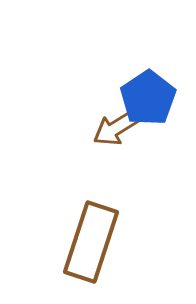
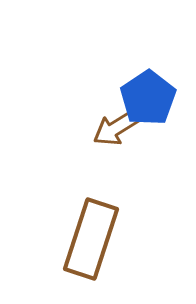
brown rectangle: moved 3 px up
